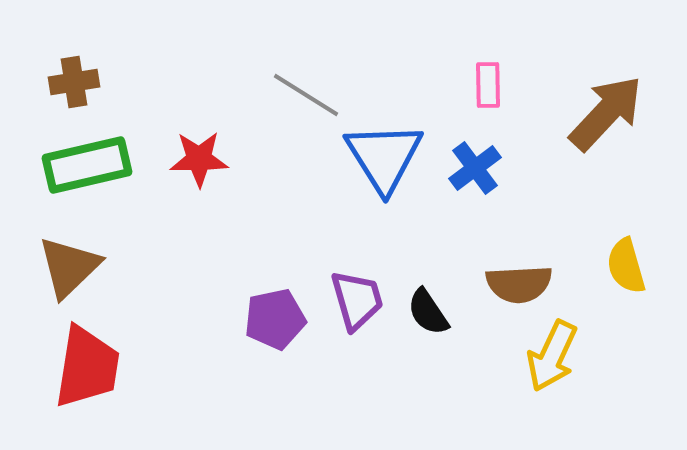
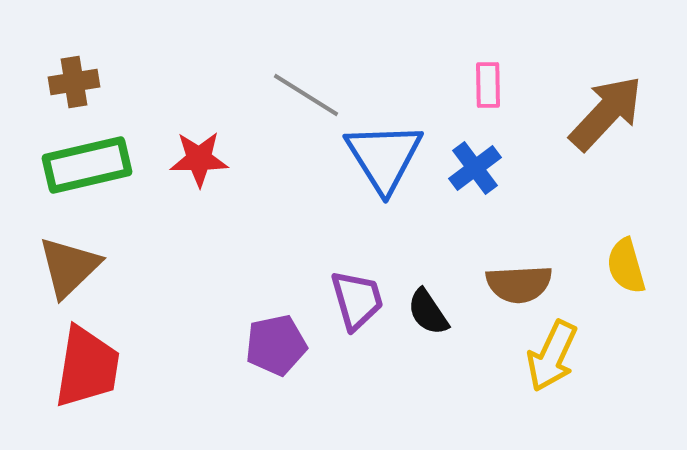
purple pentagon: moved 1 px right, 26 px down
